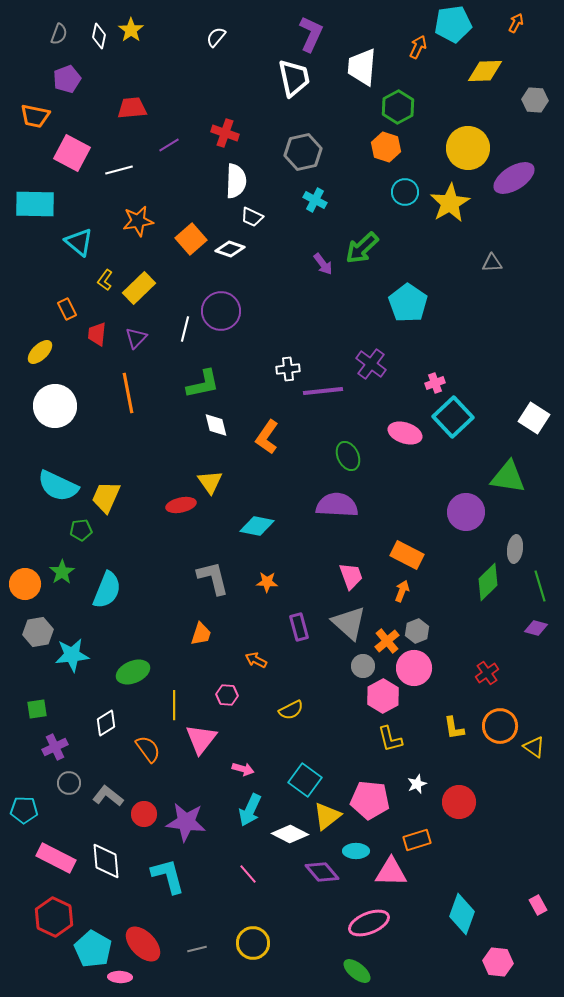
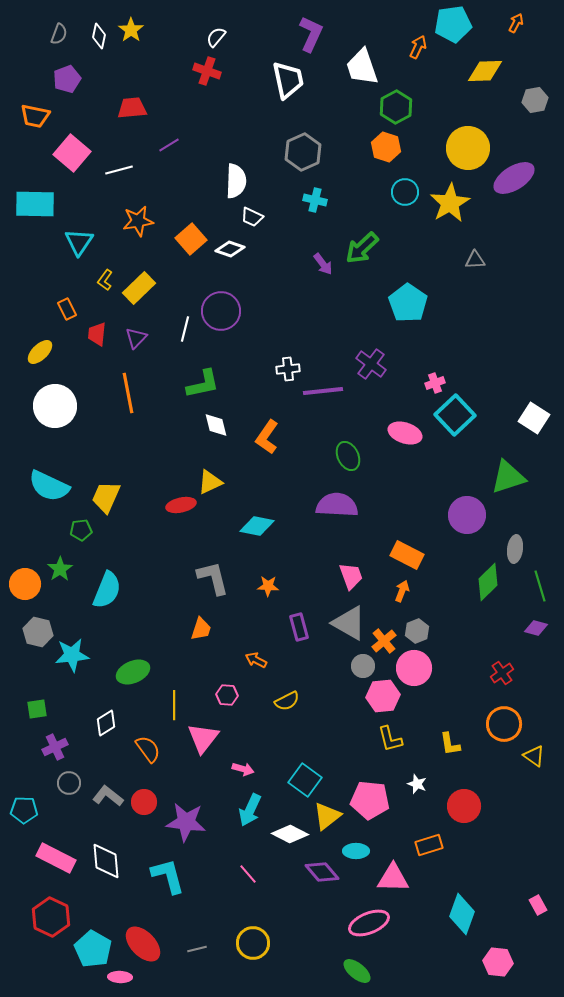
white trapezoid at (362, 67): rotated 24 degrees counterclockwise
white trapezoid at (294, 78): moved 6 px left, 2 px down
gray hexagon at (535, 100): rotated 15 degrees counterclockwise
green hexagon at (398, 107): moved 2 px left
red cross at (225, 133): moved 18 px left, 62 px up
gray hexagon at (303, 152): rotated 12 degrees counterclockwise
pink square at (72, 153): rotated 12 degrees clockwise
cyan cross at (315, 200): rotated 15 degrees counterclockwise
cyan triangle at (79, 242): rotated 24 degrees clockwise
gray triangle at (492, 263): moved 17 px left, 3 px up
cyan square at (453, 417): moved 2 px right, 2 px up
green triangle at (508, 477): rotated 27 degrees counterclockwise
yellow triangle at (210, 482): rotated 40 degrees clockwise
cyan semicircle at (58, 486): moved 9 px left
purple circle at (466, 512): moved 1 px right, 3 px down
green star at (62, 572): moved 2 px left, 3 px up
orange star at (267, 582): moved 1 px right, 4 px down
gray triangle at (349, 623): rotated 12 degrees counterclockwise
gray hexagon at (38, 632): rotated 24 degrees clockwise
orange trapezoid at (201, 634): moved 5 px up
orange cross at (387, 641): moved 3 px left
red cross at (487, 673): moved 15 px right
pink hexagon at (383, 696): rotated 24 degrees clockwise
yellow semicircle at (291, 710): moved 4 px left, 9 px up
orange circle at (500, 726): moved 4 px right, 2 px up
yellow L-shape at (454, 728): moved 4 px left, 16 px down
pink triangle at (201, 739): moved 2 px right, 1 px up
yellow triangle at (534, 747): moved 9 px down
white star at (417, 784): rotated 30 degrees counterclockwise
red circle at (459, 802): moved 5 px right, 4 px down
red circle at (144, 814): moved 12 px up
orange rectangle at (417, 840): moved 12 px right, 5 px down
pink triangle at (391, 872): moved 2 px right, 6 px down
red hexagon at (54, 917): moved 3 px left
